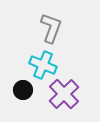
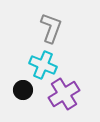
purple cross: rotated 12 degrees clockwise
